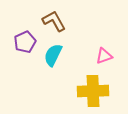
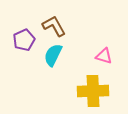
brown L-shape: moved 5 px down
purple pentagon: moved 1 px left, 2 px up
pink triangle: rotated 36 degrees clockwise
